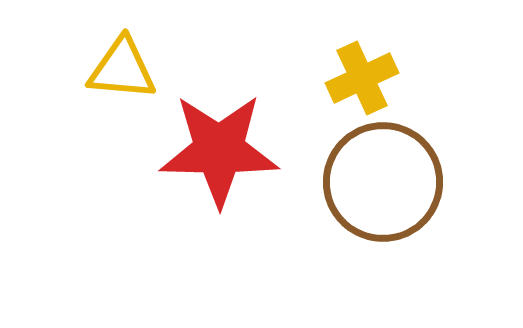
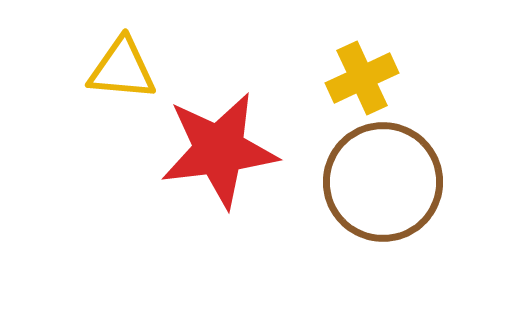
red star: rotated 8 degrees counterclockwise
